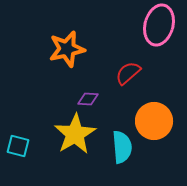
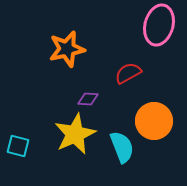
red semicircle: rotated 12 degrees clockwise
yellow star: rotated 6 degrees clockwise
cyan semicircle: rotated 16 degrees counterclockwise
